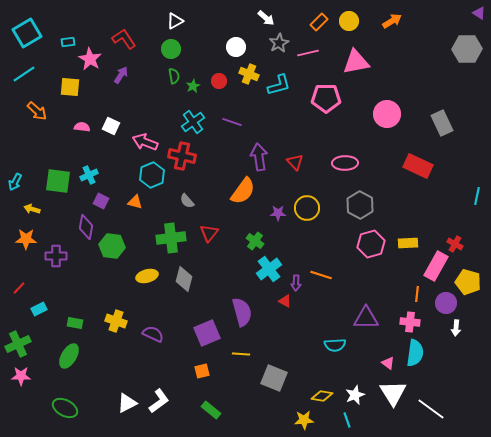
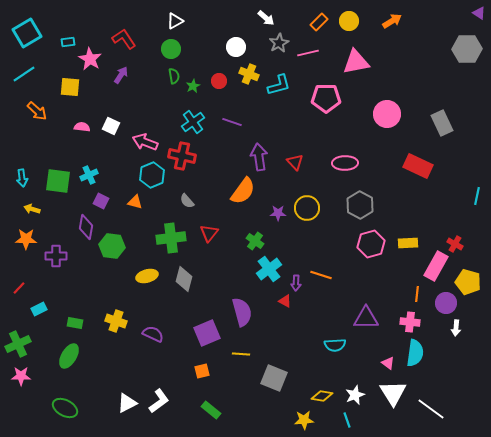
cyan arrow at (15, 182): moved 7 px right, 4 px up; rotated 36 degrees counterclockwise
